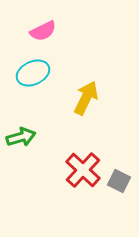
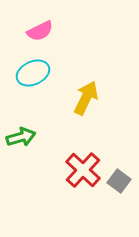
pink semicircle: moved 3 px left
gray square: rotated 10 degrees clockwise
